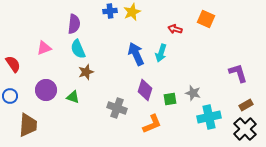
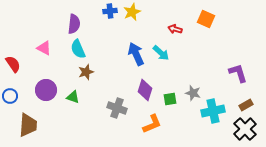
pink triangle: rotated 49 degrees clockwise
cyan arrow: rotated 66 degrees counterclockwise
cyan cross: moved 4 px right, 6 px up
